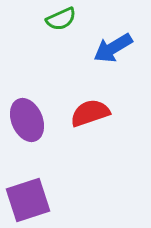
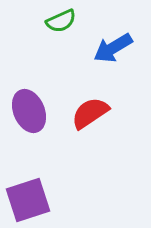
green semicircle: moved 2 px down
red semicircle: rotated 15 degrees counterclockwise
purple ellipse: moved 2 px right, 9 px up
